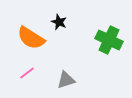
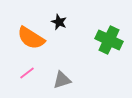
gray triangle: moved 4 px left
